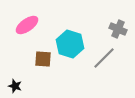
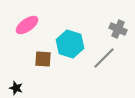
black star: moved 1 px right, 2 px down
